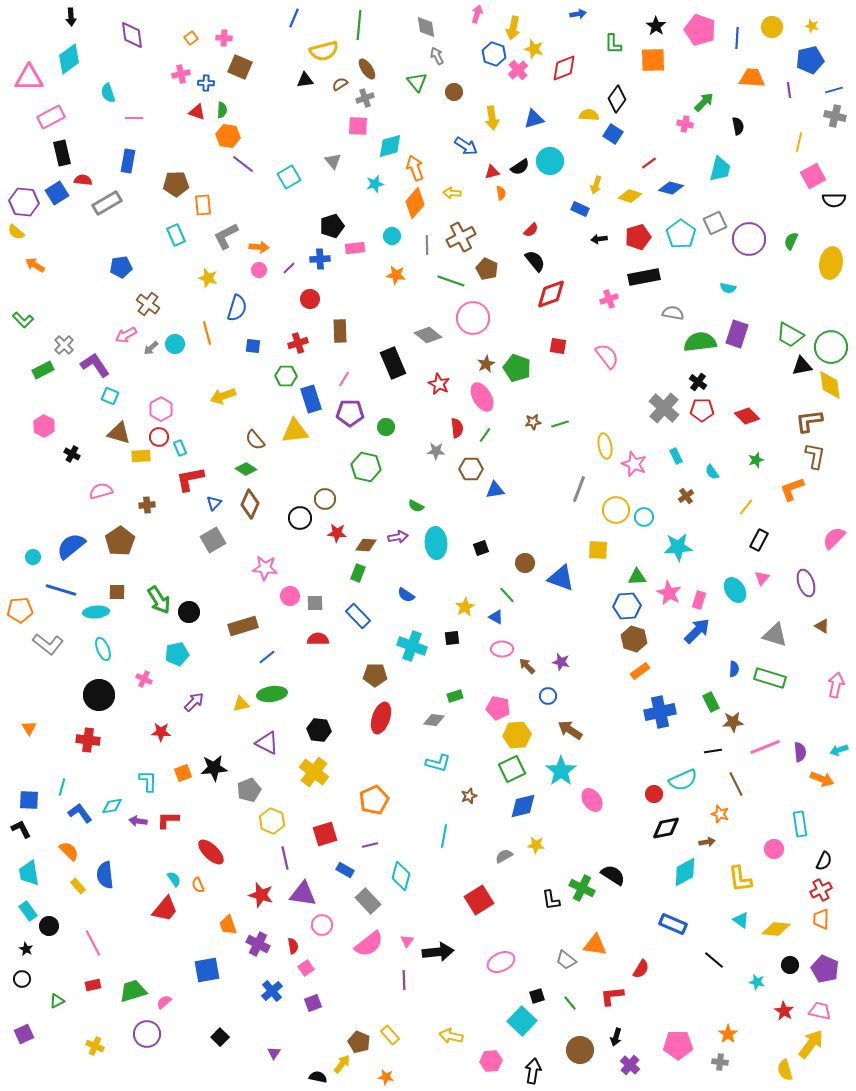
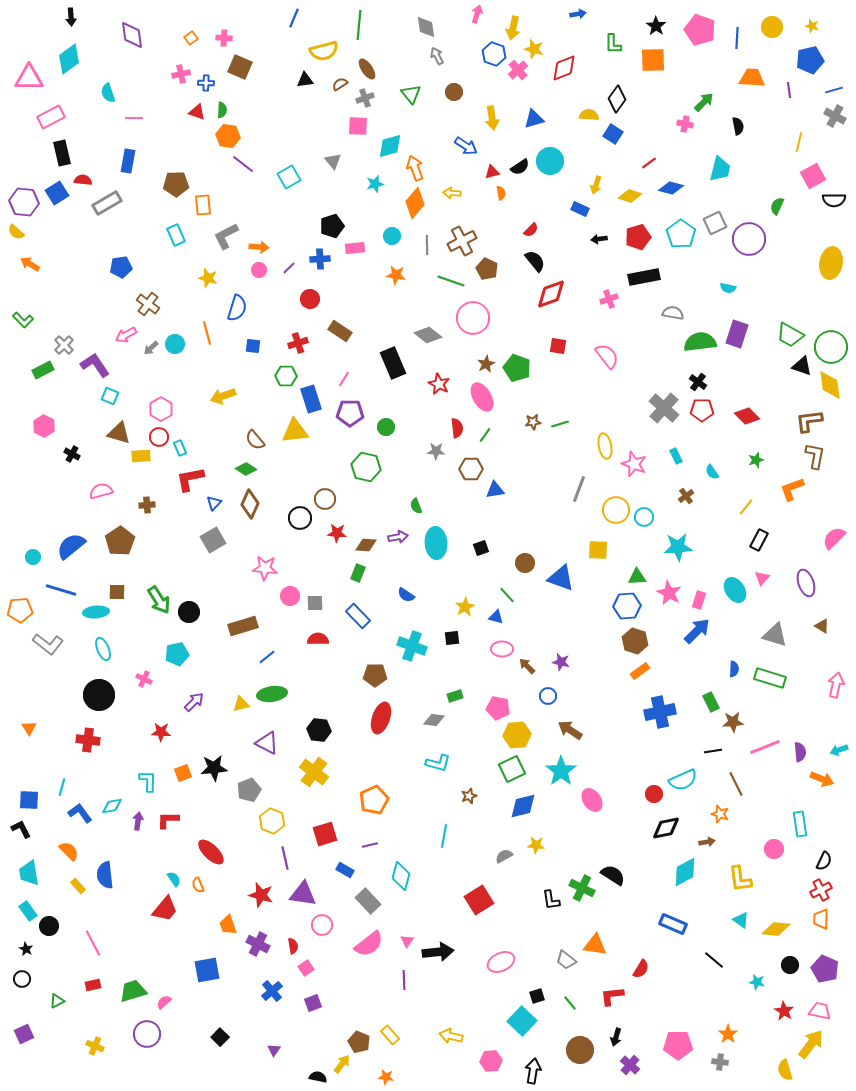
green triangle at (417, 82): moved 6 px left, 12 px down
gray cross at (835, 116): rotated 15 degrees clockwise
brown cross at (461, 237): moved 1 px right, 4 px down
green semicircle at (791, 241): moved 14 px left, 35 px up
orange arrow at (35, 265): moved 5 px left, 1 px up
brown rectangle at (340, 331): rotated 55 degrees counterclockwise
black triangle at (802, 366): rotated 30 degrees clockwise
green semicircle at (416, 506): rotated 42 degrees clockwise
blue triangle at (496, 617): rotated 14 degrees counterclockwise
brown hexagon at (634, 639): moved 1 px right, 2 px down
purple arrow at (138, 821): rotated 90 degrees clockwise
purple triangle at (274, 1053): moved 3 px up
